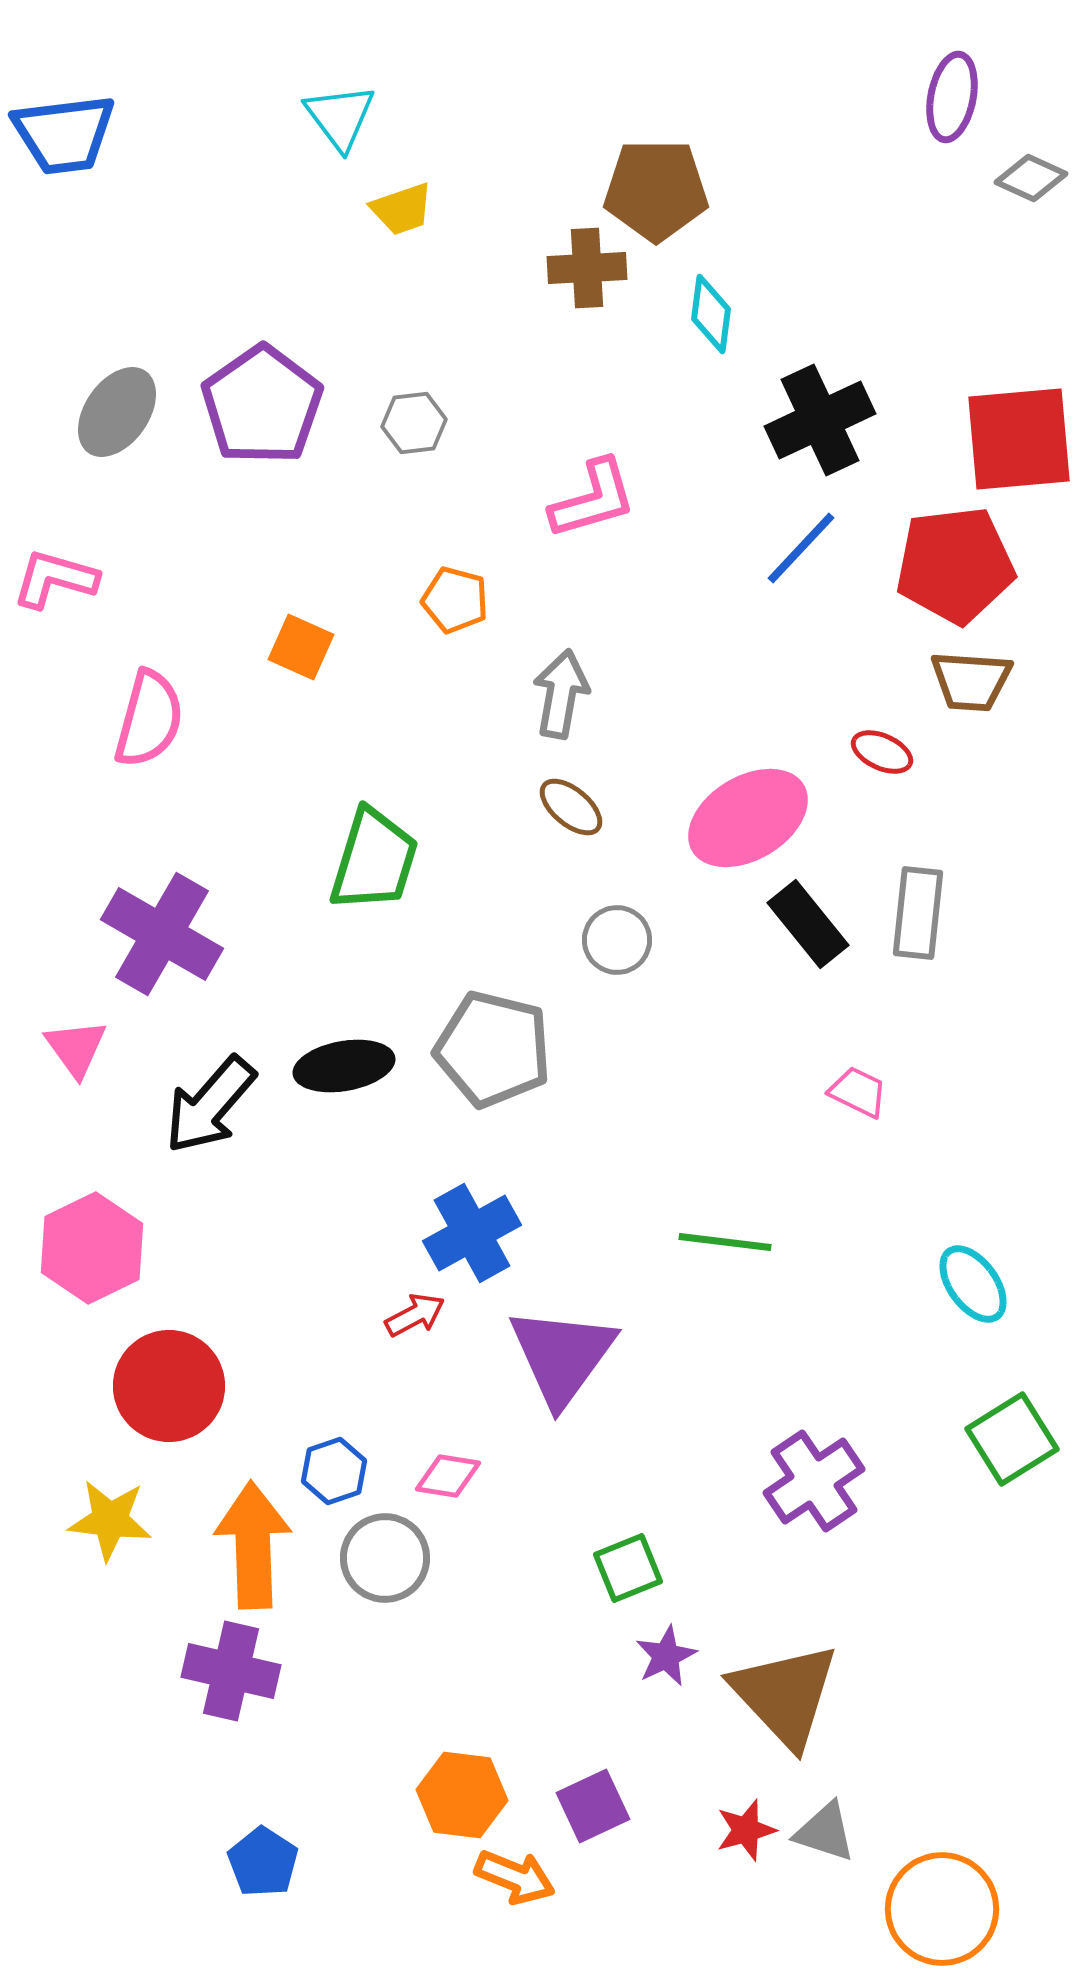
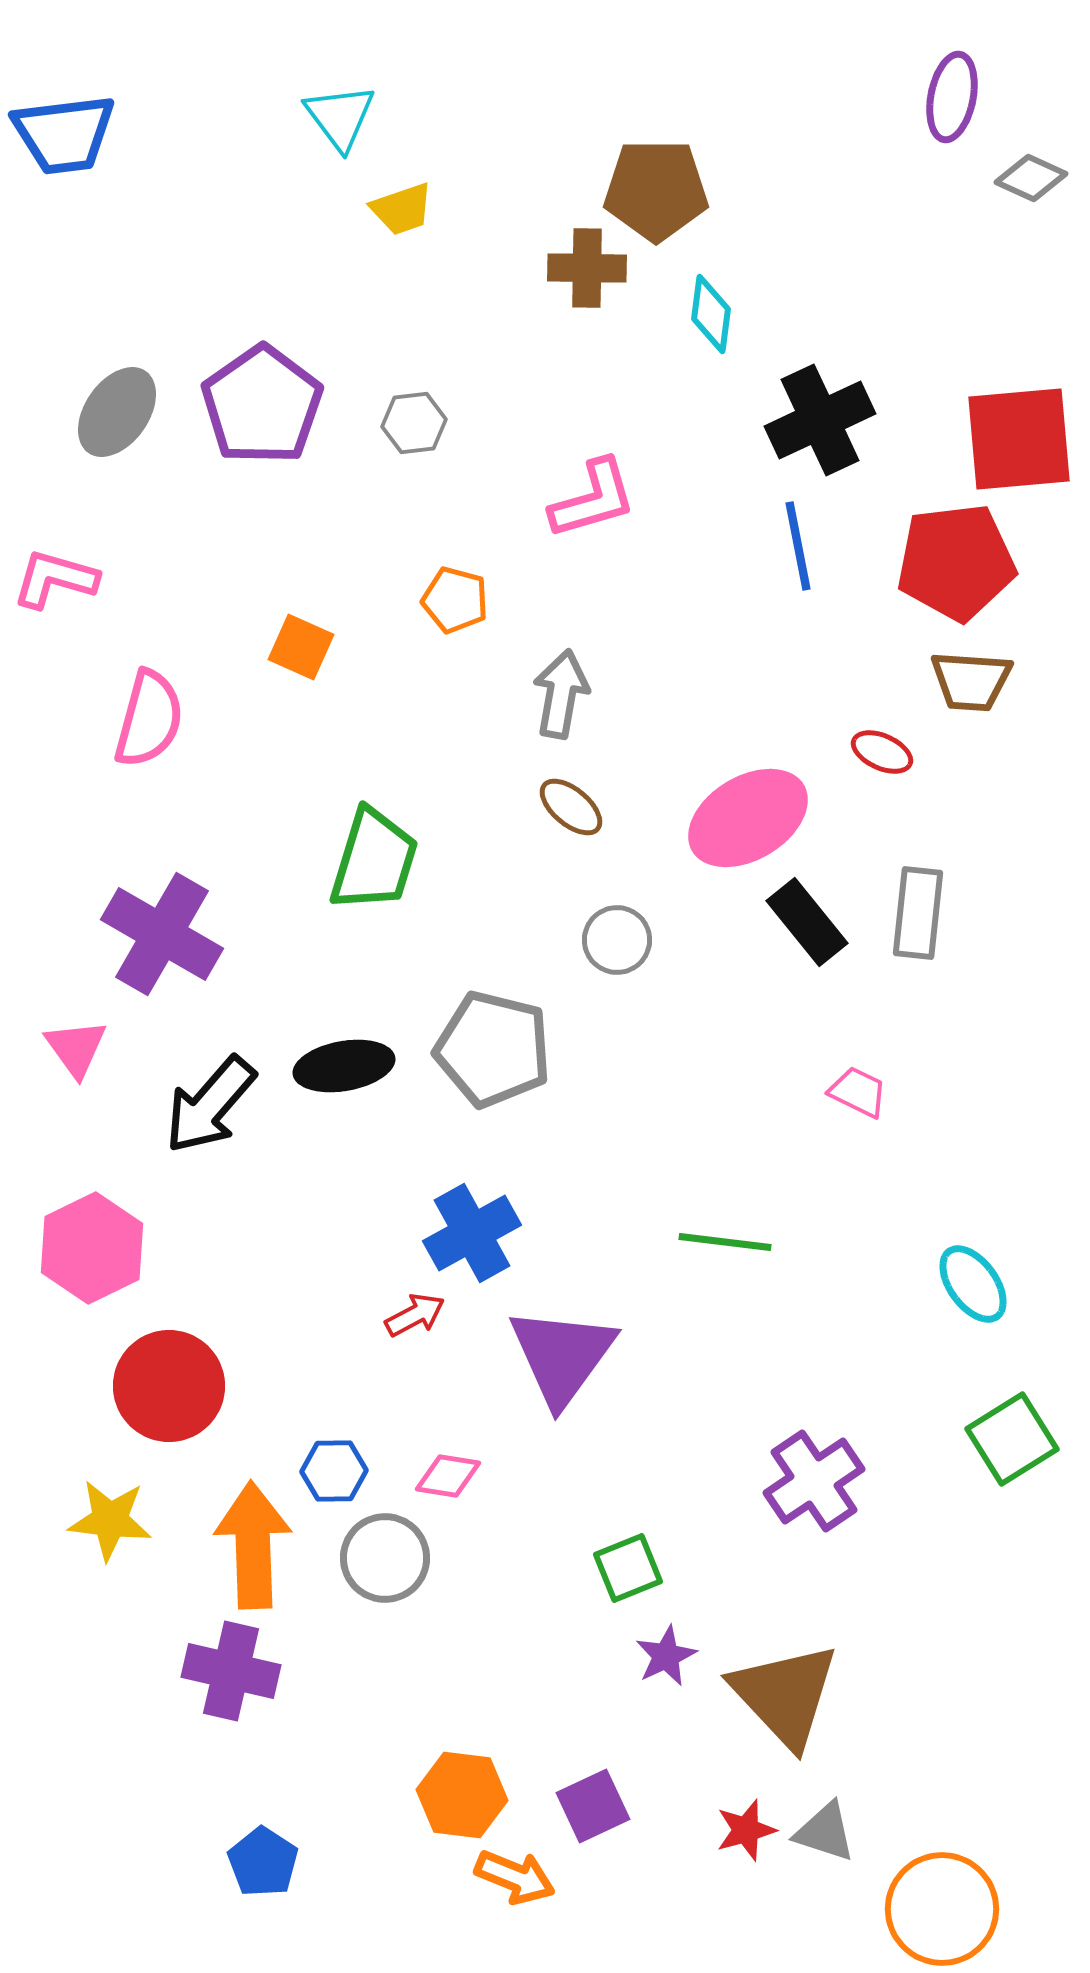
brown cross at (587, 268): rotated 4 degrees clockwise
blue line at (801, 548): moved 3 px left, 2 px up; rotated 54 degrees counterclockwise
red pentagon at (955, 565): moved 1 px right, 3 px up
black rectangle at (808, 924): moved 1 px left, 2 px up
blue hexagon at (334, 1471): rotated 18 degrees clockwise
